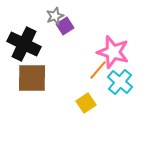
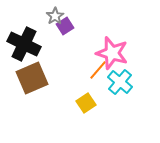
gray star: rotated 12 degrees counterclockwise
pink star: moved 1 px left, 1 px down
brown square: rotated 24 degrees counterclockwise
